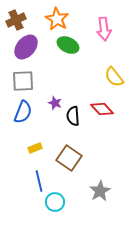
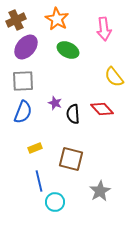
green ellipse: moved 5 px down
black semicircle: moved 2 px up
brown square: moved 2 px right, 1 px down; rotated 20 degrees counterclockwise
